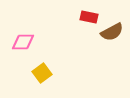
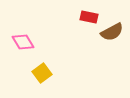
pink diamond: rotated 60 degrees clockwise
